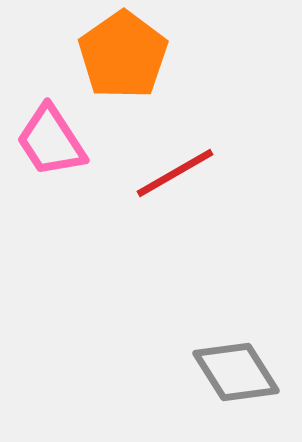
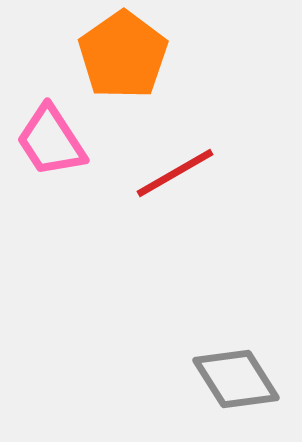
gray diamond: moved 7 px down
